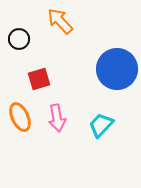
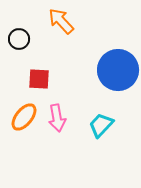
orange arrow: moved 1 px right
blue circle: moved 1 px right, 1 px down
red square: rotated 20 degrees clockwise
orange ellipse: moved 4 px right; rotated 64 degrees clockwise
